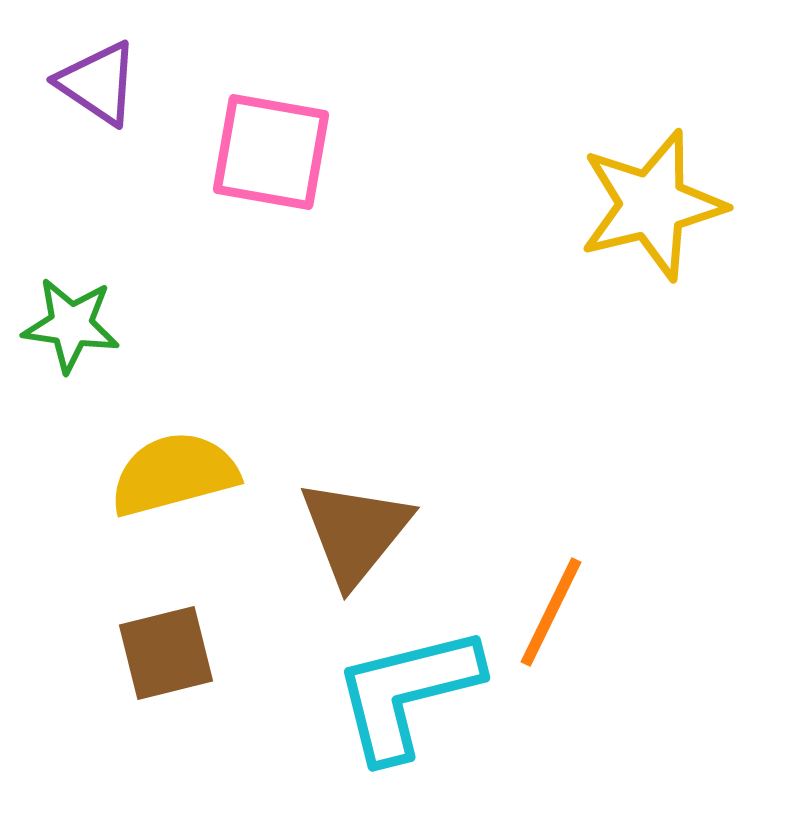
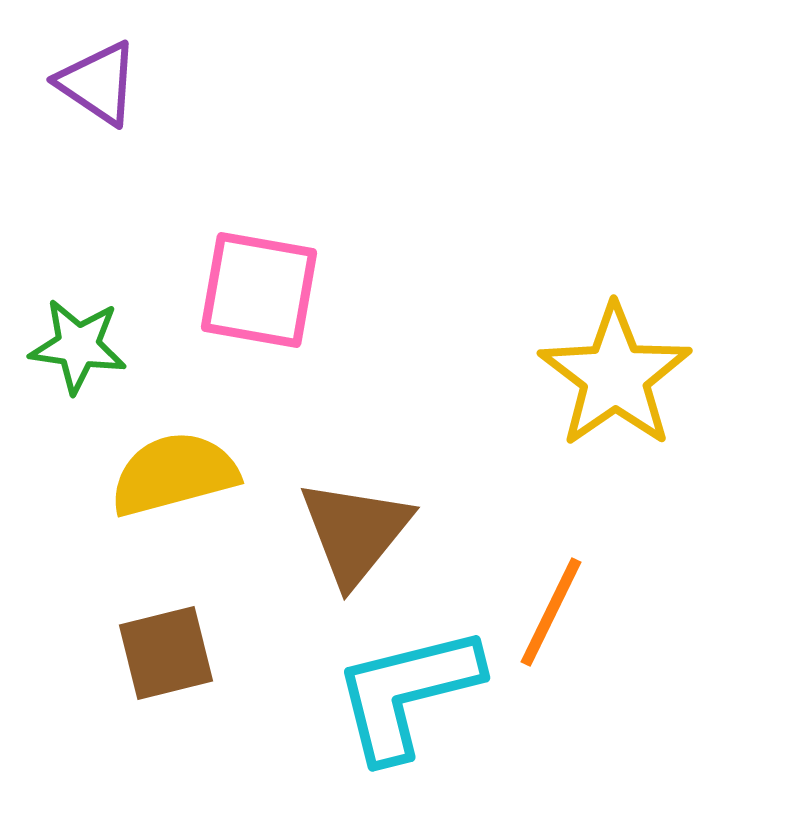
pink square: moved 12 px left, 138 px down
yellow star: moved 37 px left, 171 px down; rotated 21 degrees counterclockwise
green star: moved 7 px right, 21 px down
